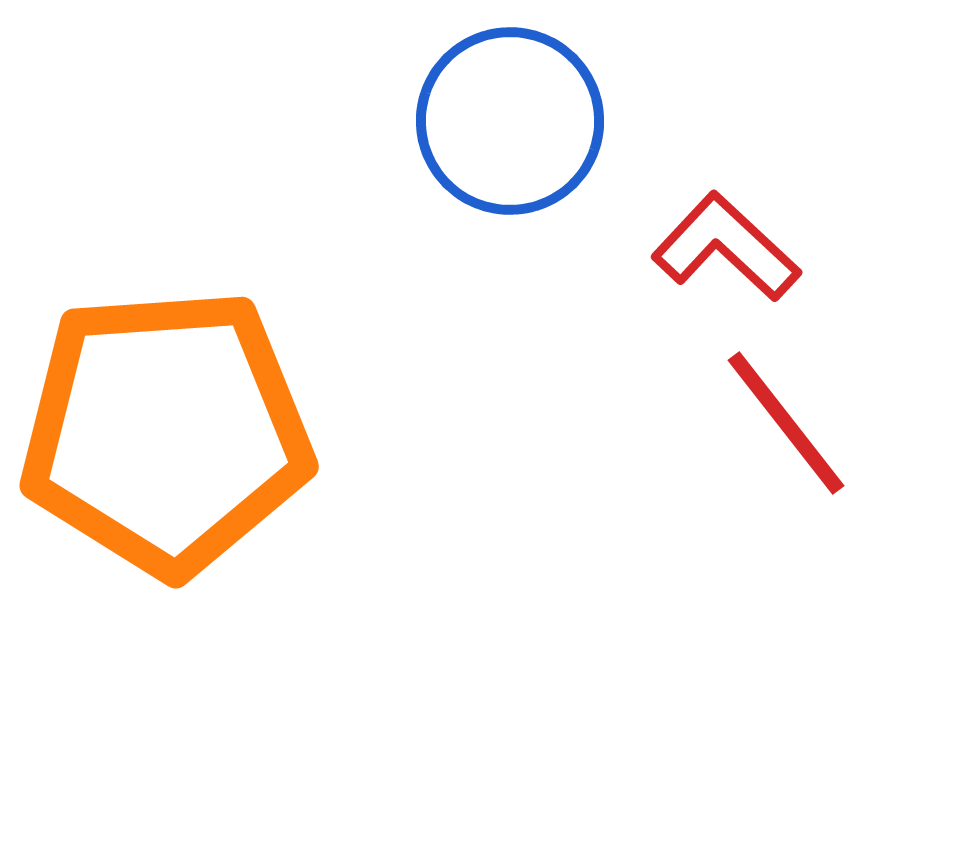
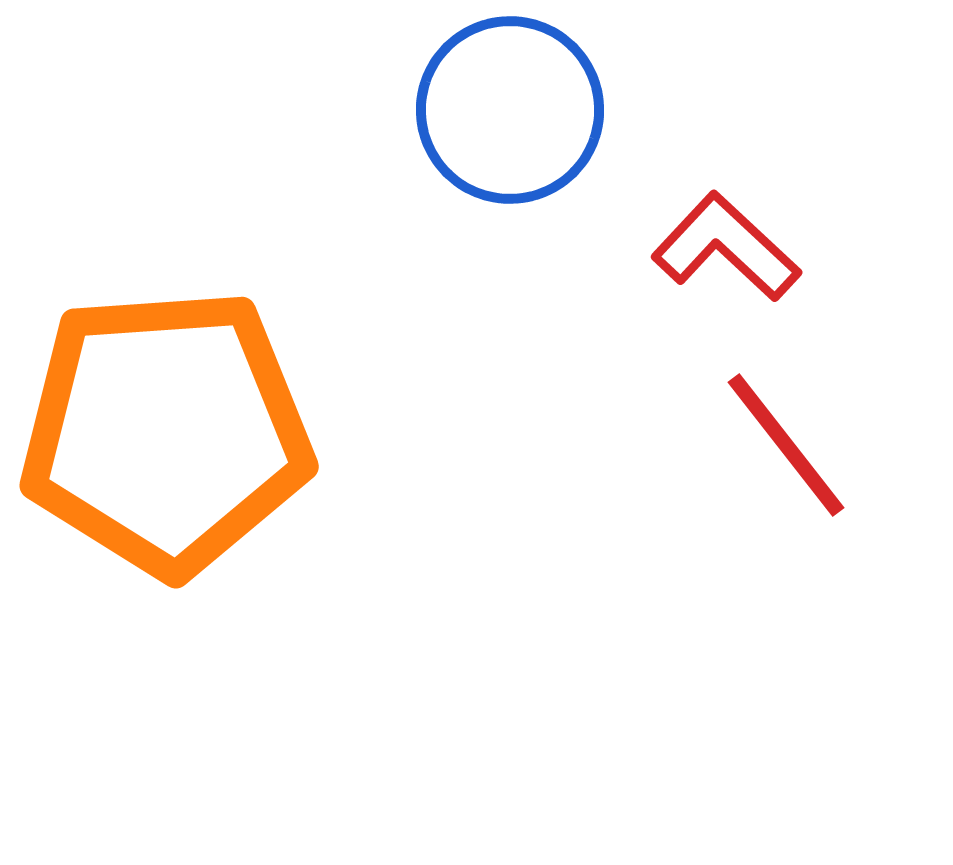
blue circle: moved 11 px up
red line: moved 22 px down
